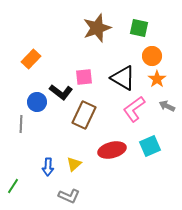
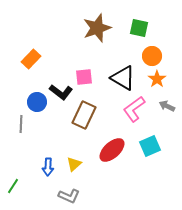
red ellipse: rotated 28 degrees counterclockwise
